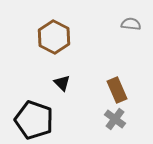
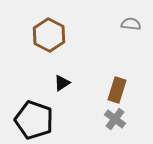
brown hexagon: moved 5 px left, 2 px up
black triangle: rotated 42 degrees clockwise
brown rectangle: rotated 40 degrees clockwise
